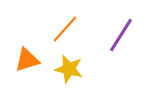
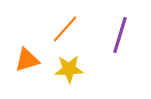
purple line: moved 1 px left; rotated 15 degrees counterclockwise
yellow star: rotated 16 degrees counterclockwise
